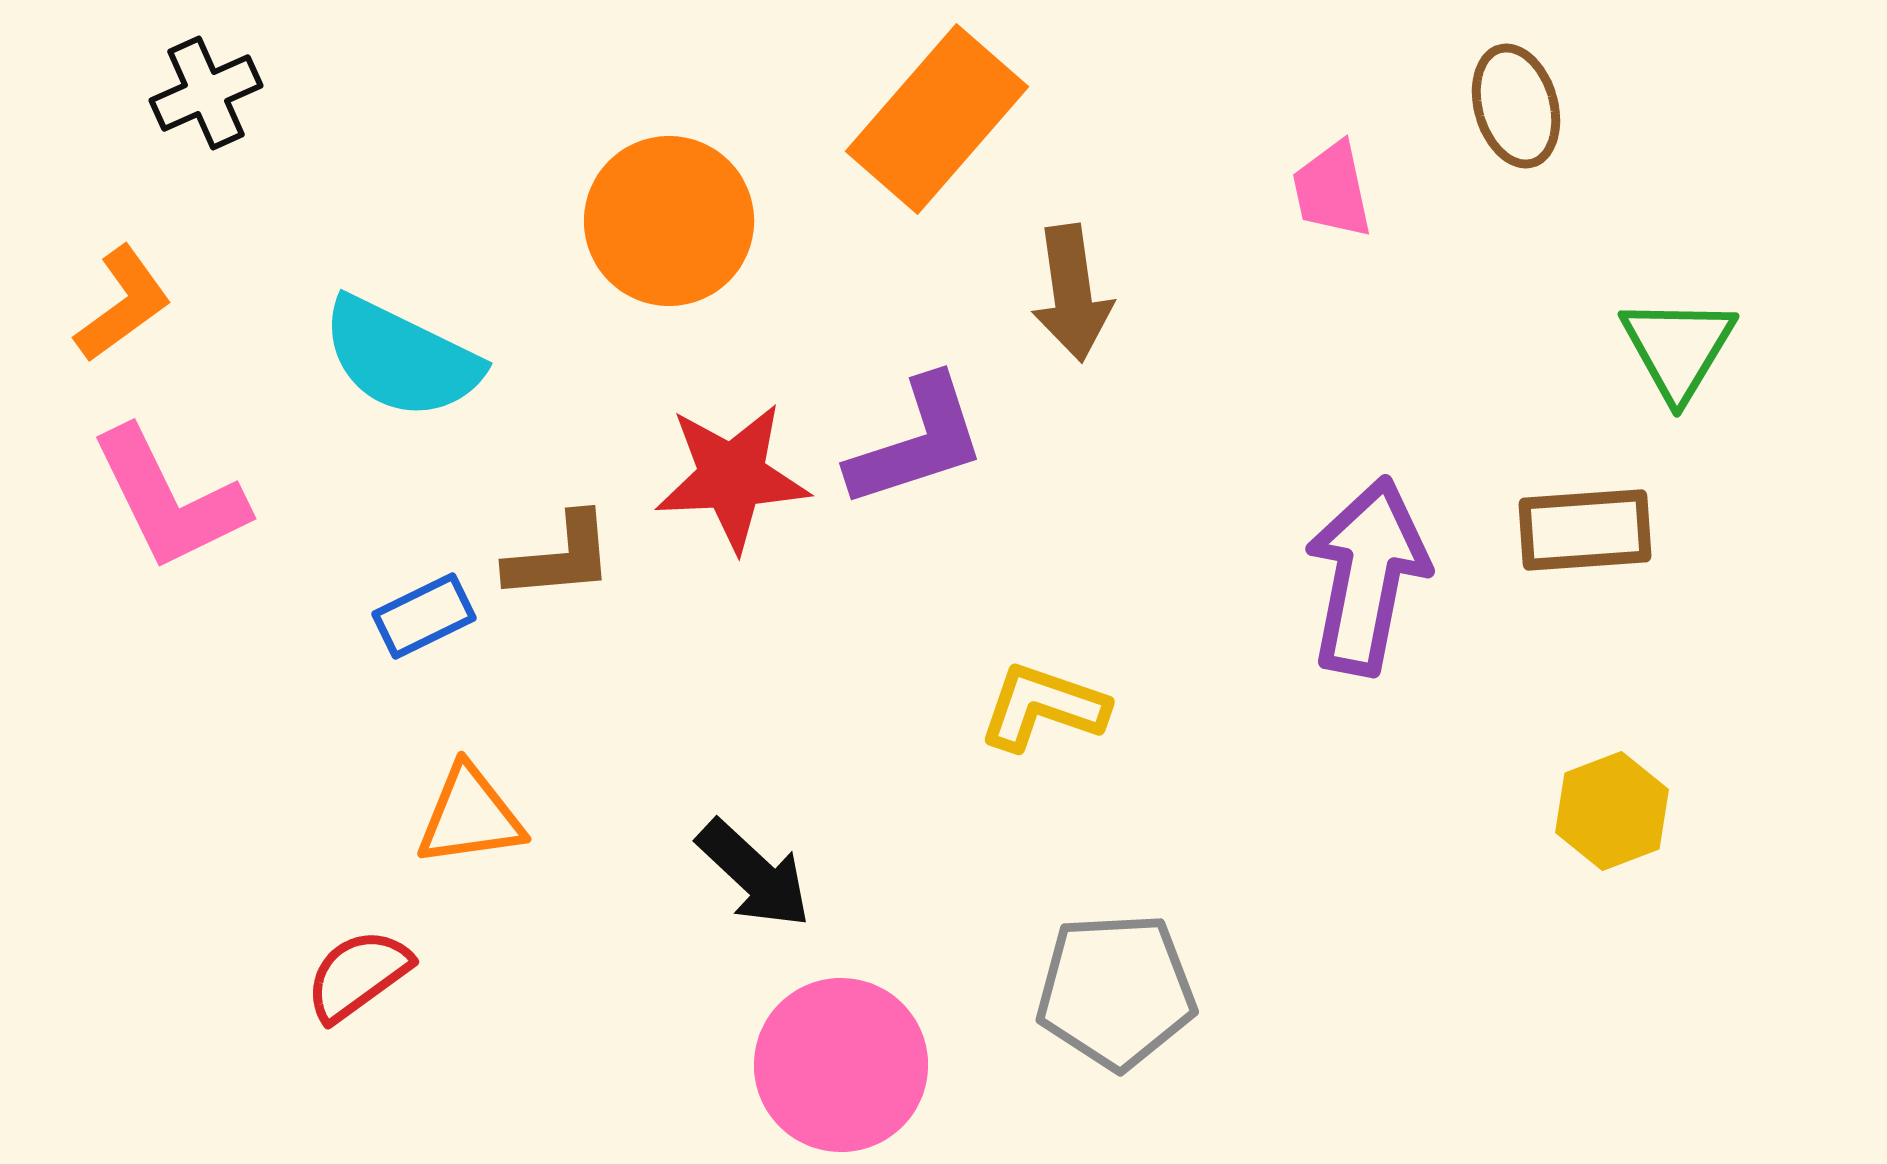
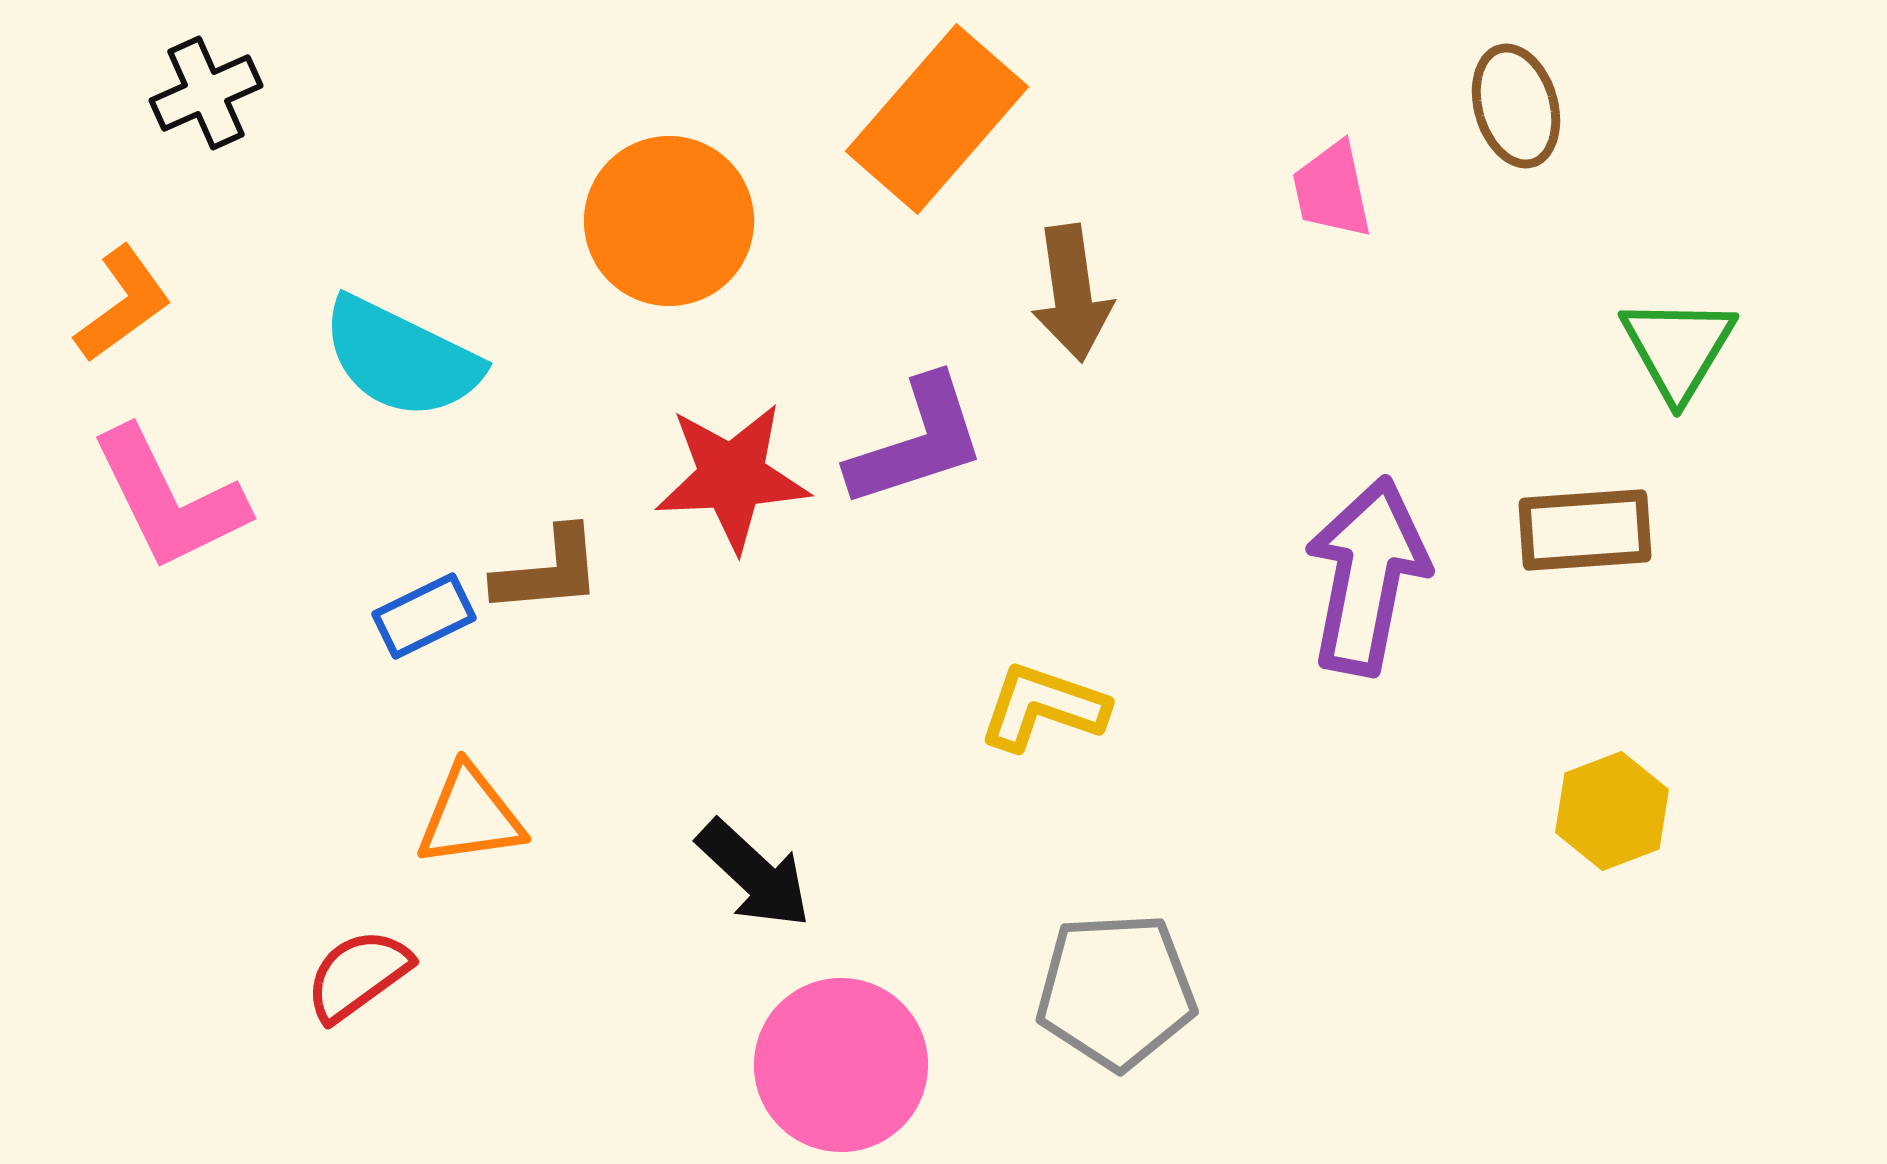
brown L-shape: moved 12 px left, 14 px down
